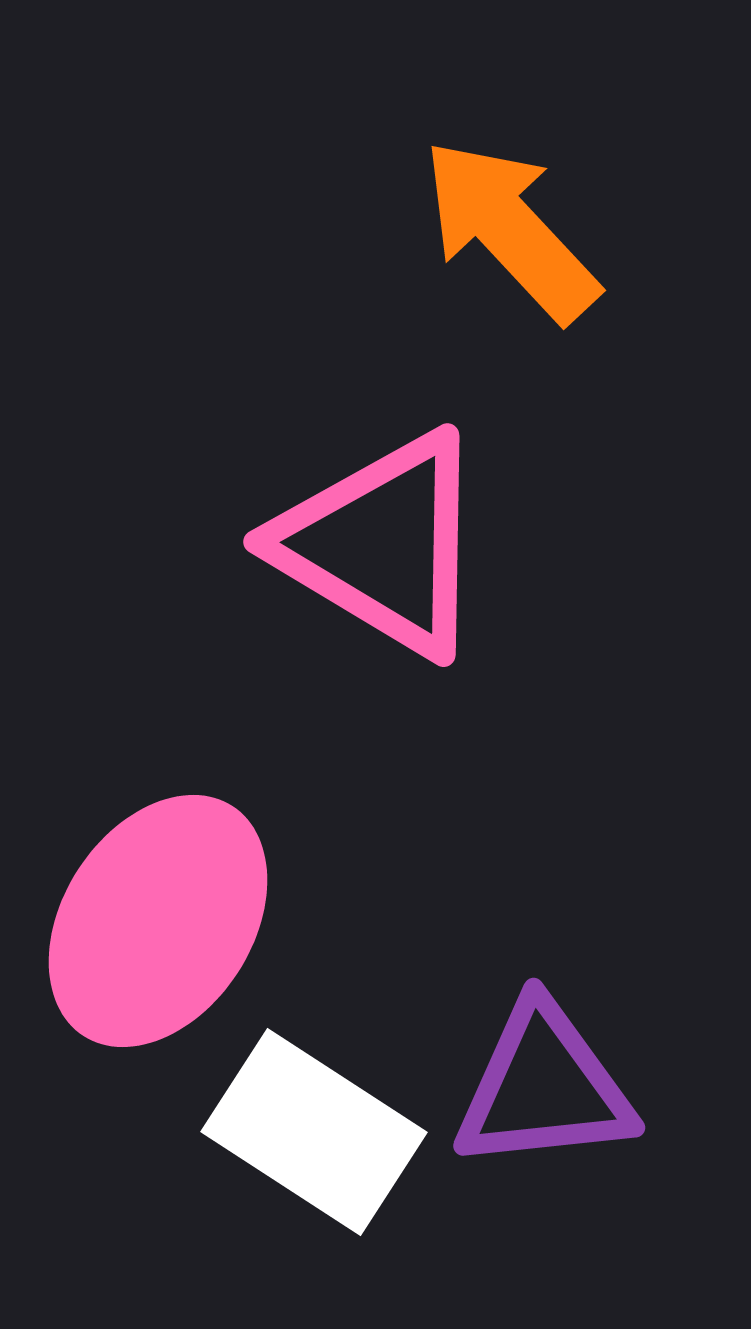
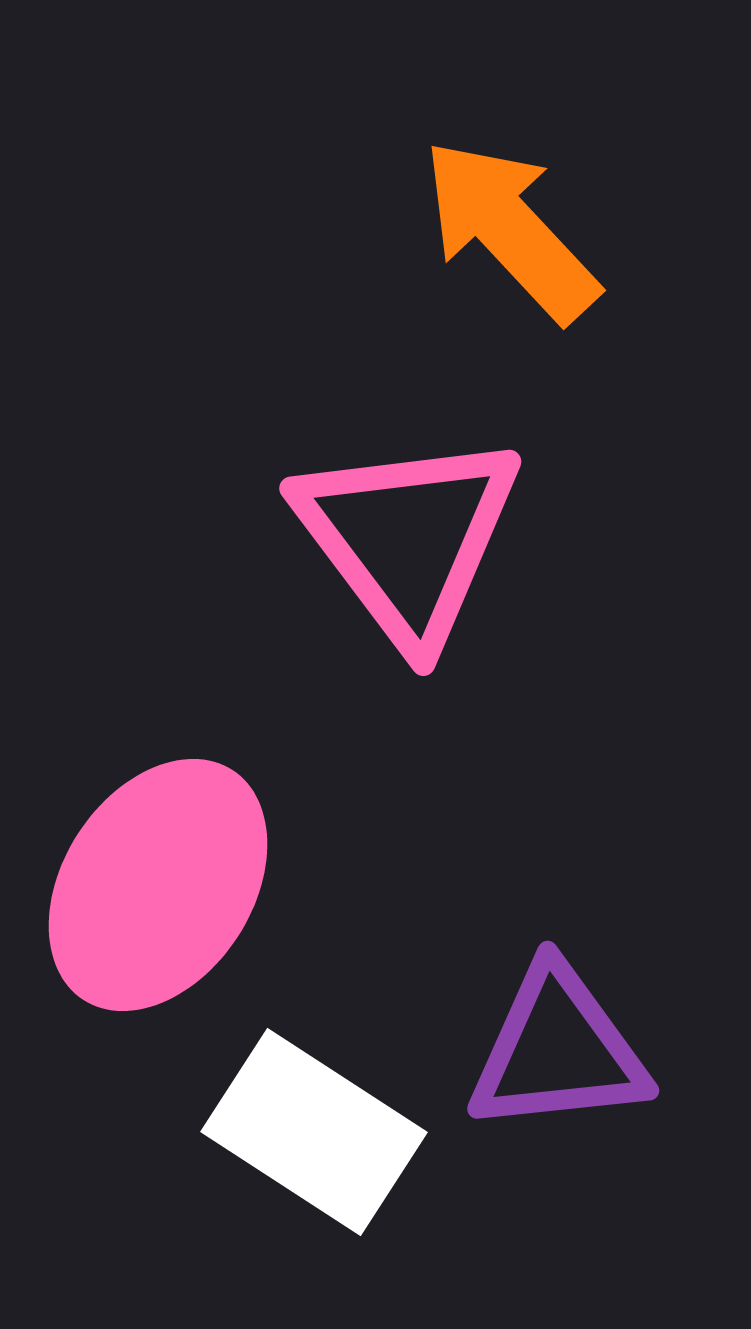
pink triangle: moved 26 px right, 6 px up; rotated 22 degrees clockwise
pink ellipse: moved 36 px up
purple triangle: moved 14 px right, 37 px up
